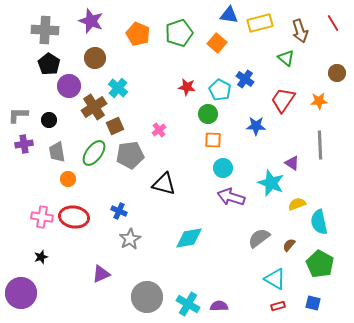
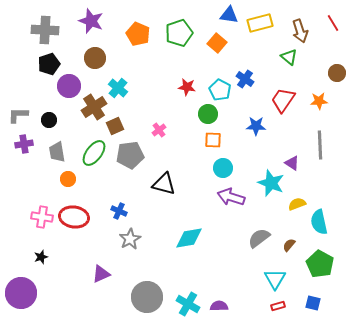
green triangle at (286, 58): moved 3 px right, 1 px up
black pentagon at (49, 64): rotated 20 degrees clockwise
cyan triangle at (275, 279): rotated 30 degrees clockwise
